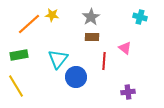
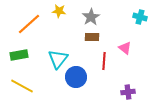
yellow star: moved 7 px right, 4 px up
yellow line: moved 6 px right; rotated 30 degrees counterclockwise
